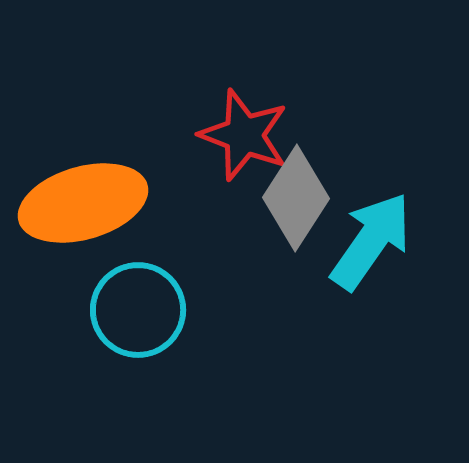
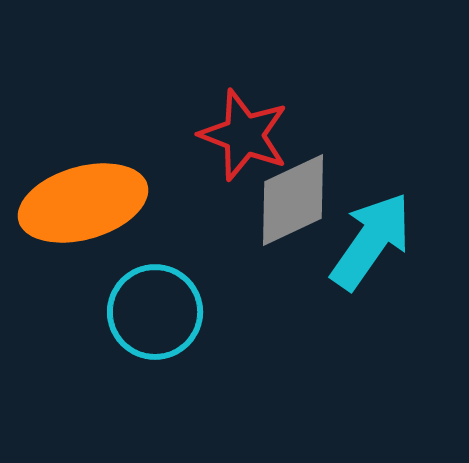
gray diamond: moved 3 px left, 2 px down; rotated 32 degrees clockwise
cyan circle: moved 17 px right, 2 px down
